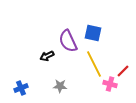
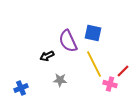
gray star: moved 6 px up
